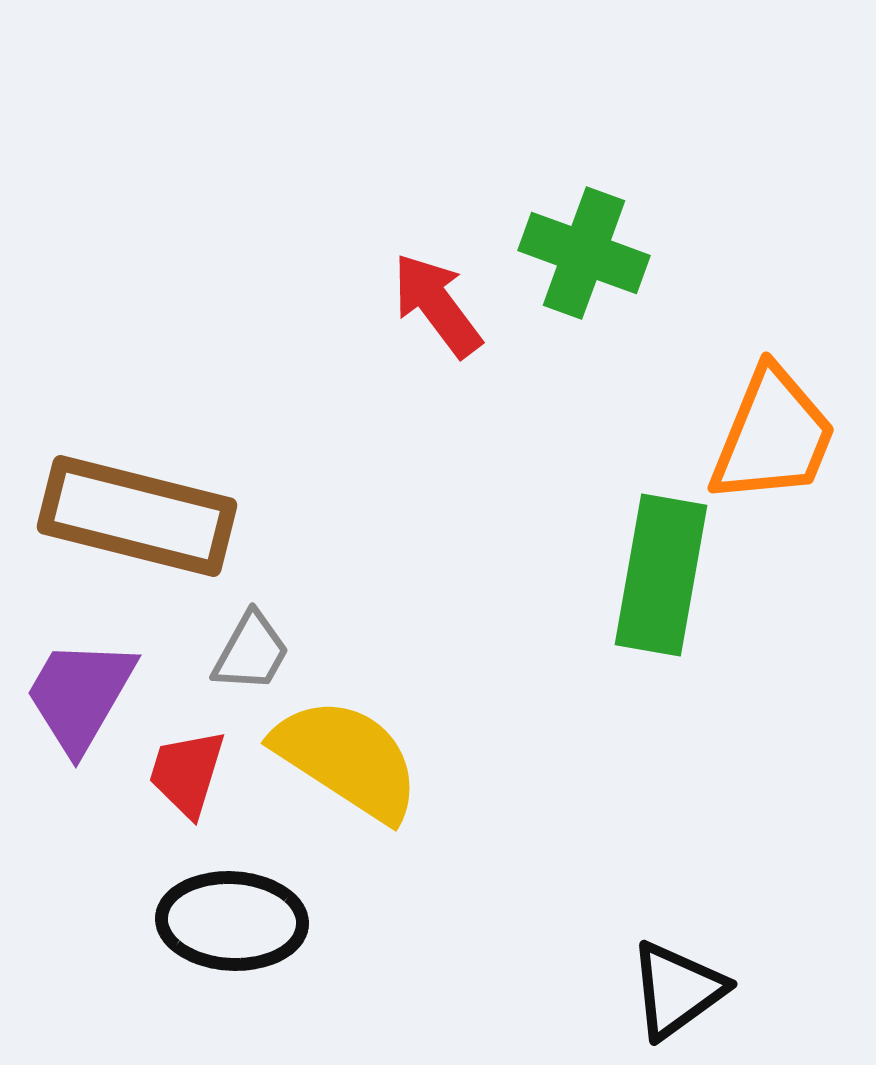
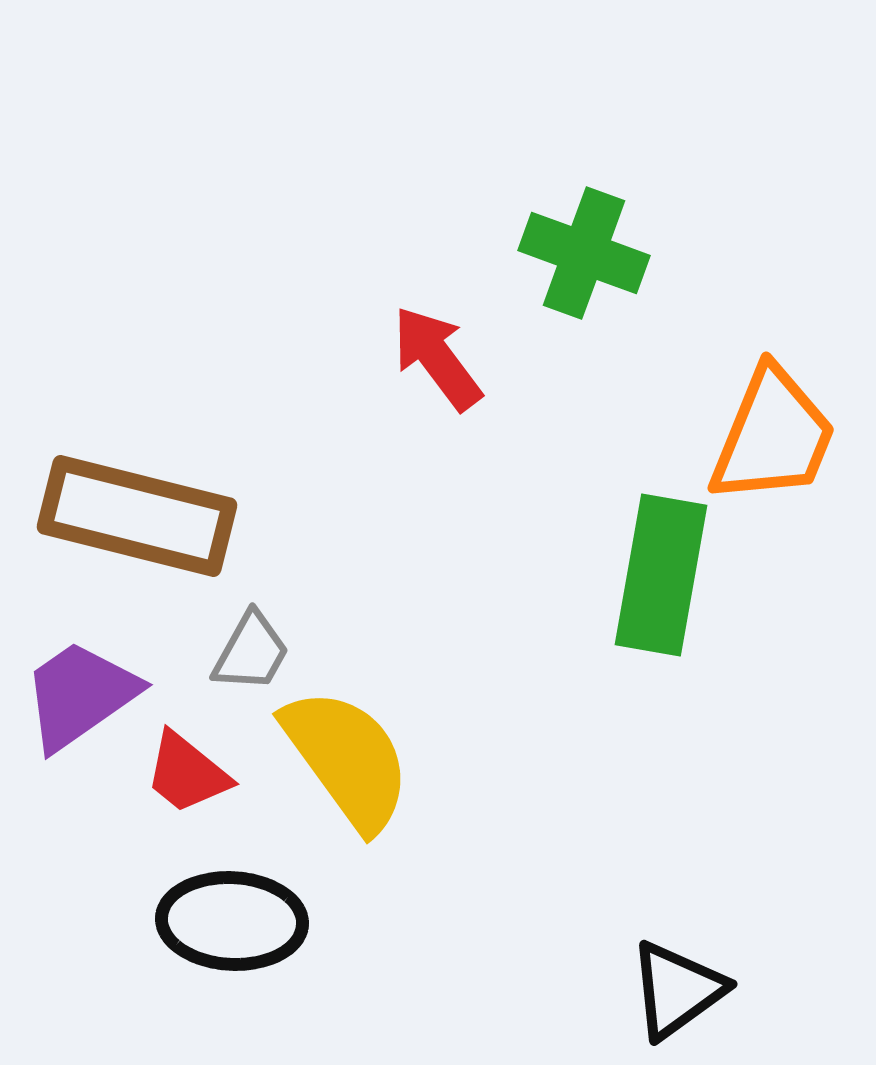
red arrow: moved 53 px down
purple trapezoid: rotated 25 degrees clockwise
yellow semicircle: rotated 21 degrees clockwise
red trapezoid: rotated 68 degrees counterclockwise
